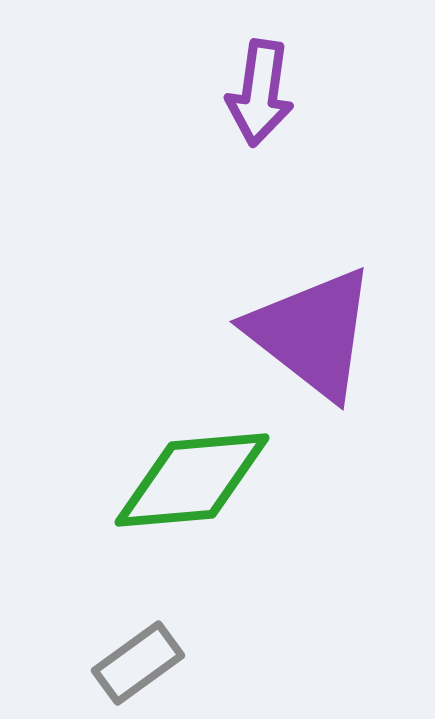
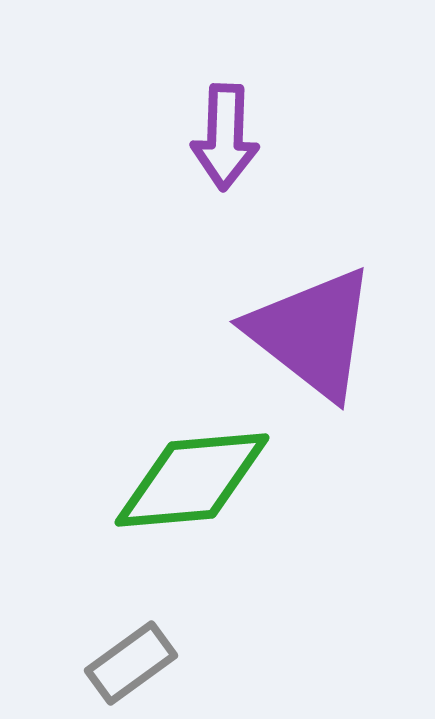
purple arrow: moved 35 px left, 44 px down; rotated 6 degrees counterclockwise
gray rectangle: moved 7 px left
